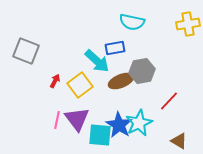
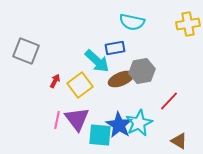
brown ellipse: moved 2 px up
